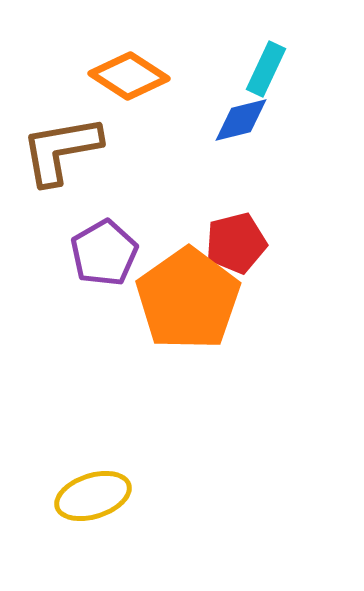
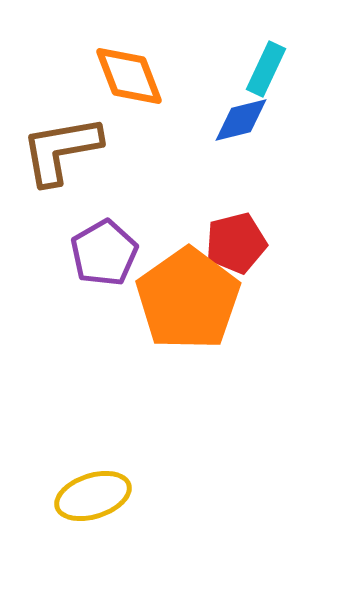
orange diamond: rotated 36 degrees clockwise
